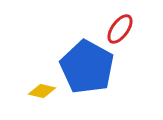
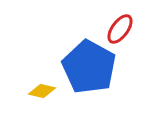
blue pentagon: moved 2 px right
